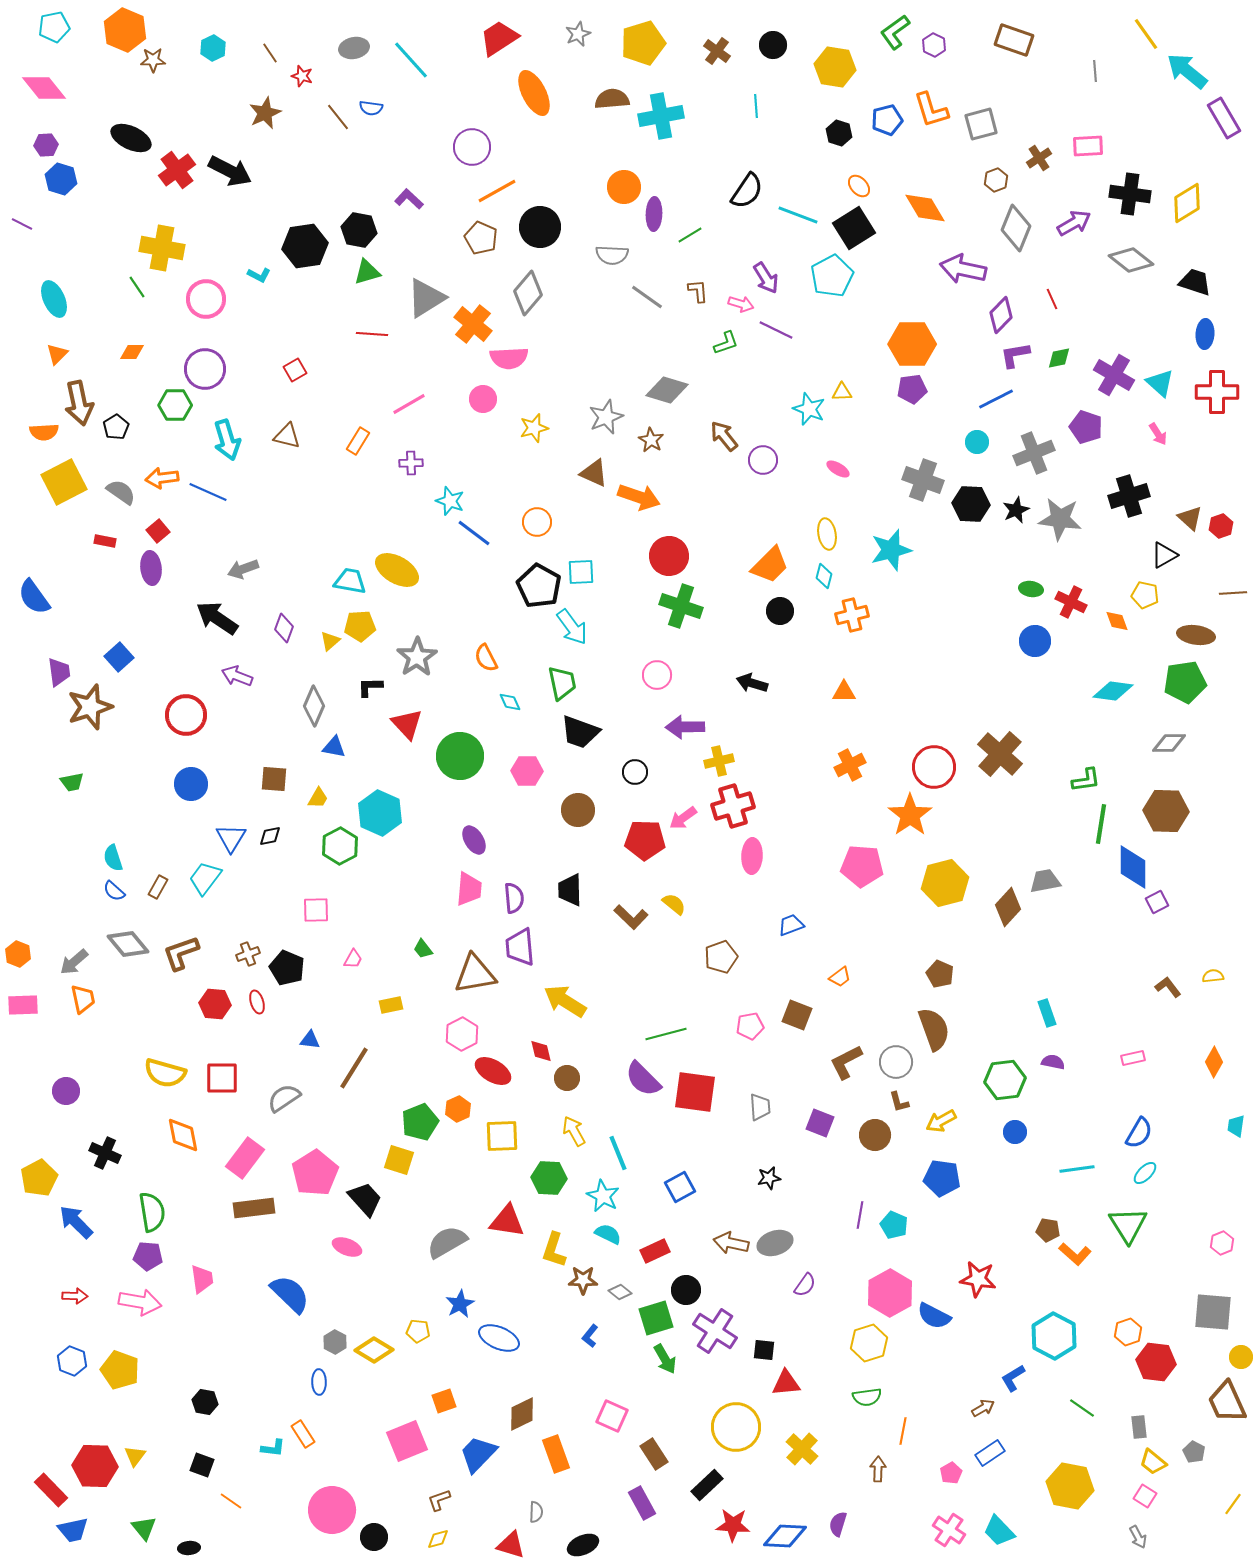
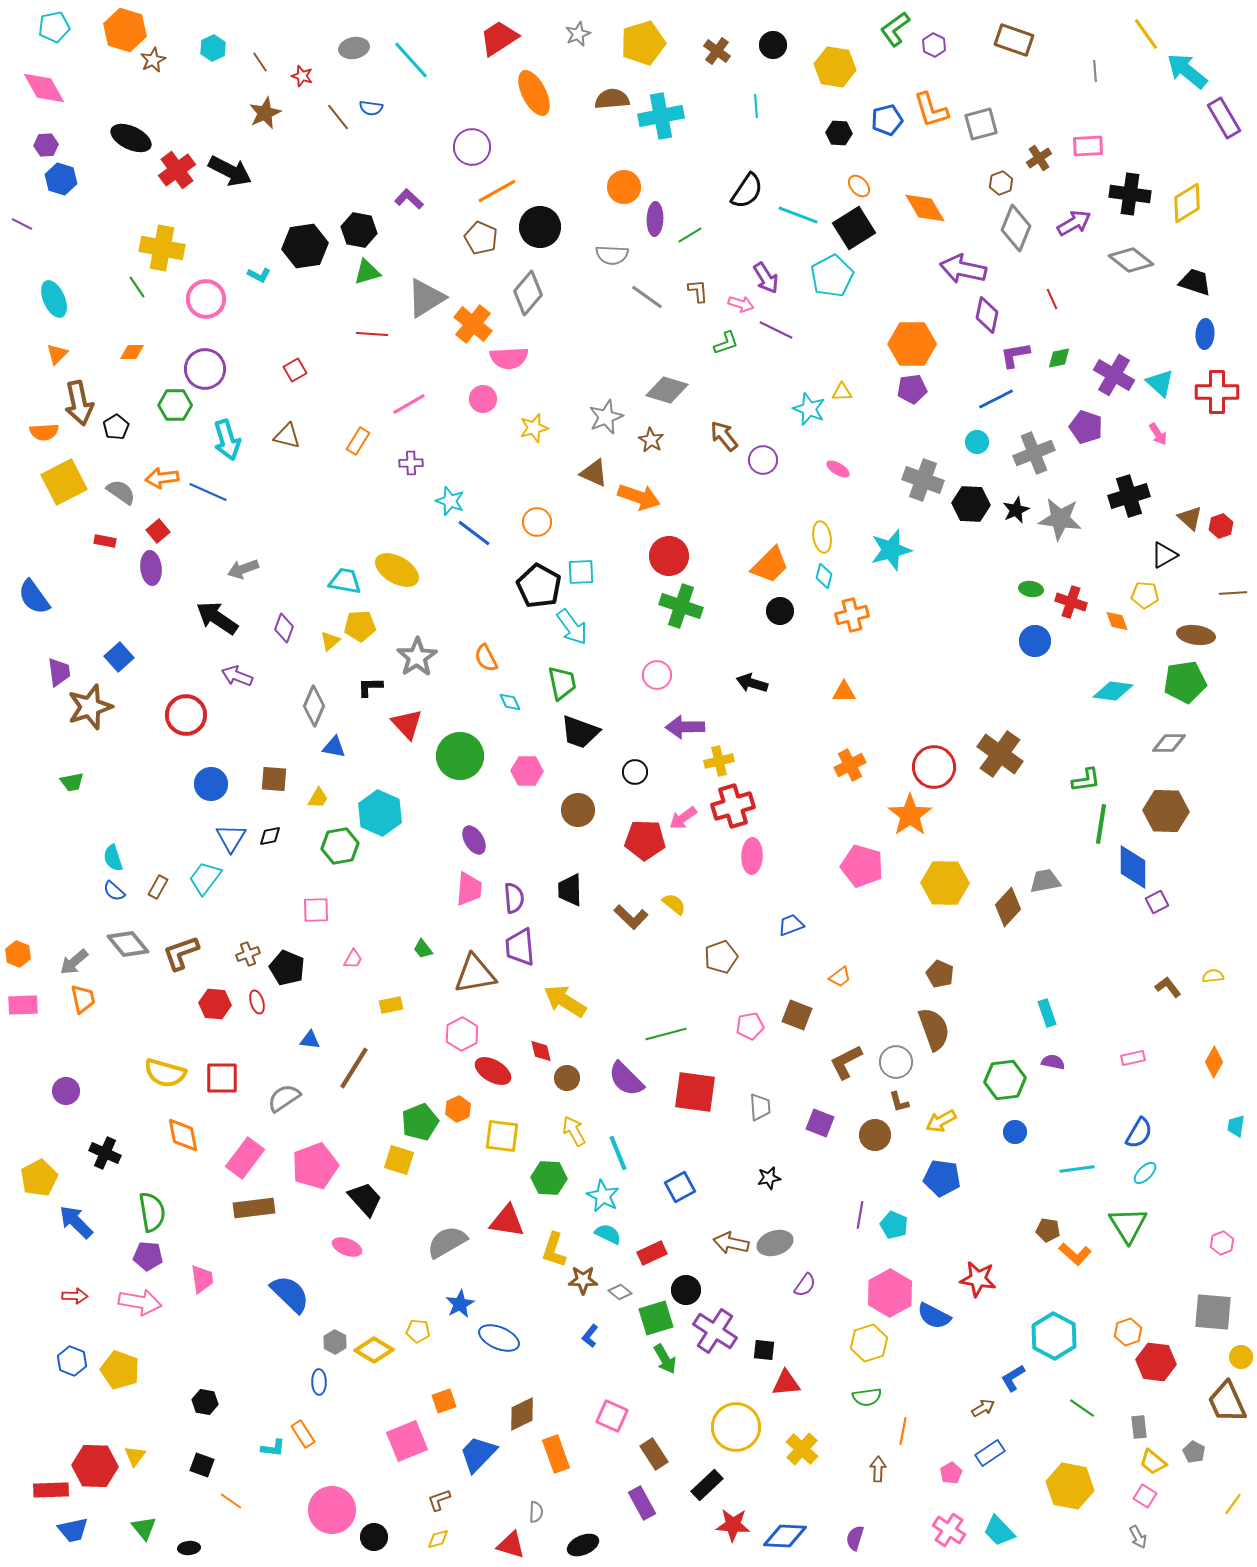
orange hexagon at (125, 30): rotated 6 degrees counterclockwise
green L-shape at (895, 32): moved 3 px up
brown line at (270, 53): moved 10 px left, 9 px down
brown star at (153, 60): rotated 25 degrees counterclockwise
pink diamond at (44, 88): rotated 9 degrees clockwise
black hexagon at (839, 133): rotated 15 degrees counterclockwise
brown hexagon at (996, 180): moved 5 px right, 3 px down
purple ellipse at (654, 214): moved 1 px right, 5 px down
purple diamond at (1001, 315): moved 14 px left; rotated 33 degrees counterclockwise
yellow ellipse at (827, 534): moved 5 px left, 3 px down
cyan trapezoid at (350, 581): moved 5 px left
yellow pentagon at (1145, 595): rotated 8 degrees counterclockwise
red cross at (1071, 602): rotated 8 degrees counterclockwise
brown cross at (1000, 754): rotated 6 degrees counterclockwise
blue circle at (191, 784): moved 20 px right
green hexagon at (340, 846): rotated 18 degrees clockwise
pink pentagon at (862, 866): rotated 12 degrees clockwise
yellow hexagon at (945, 883): rotated 15 degrees clockwise
purple semicircle at (643, 1079): moved 17 px left
yellow square at (502, 1136): rotated 9 degrees clockwise
pink pentagon at (315, 1173): moved 7 px up; rotated 12 degrees clockwise
red rectangle at (655, 1251): moved 3 px left, 2 px down
red rectangle at (51, 1490): rotated 48 degrees counterclockwise
purple semicircle at (838, 1524): moved 17 px right, 14 px down
